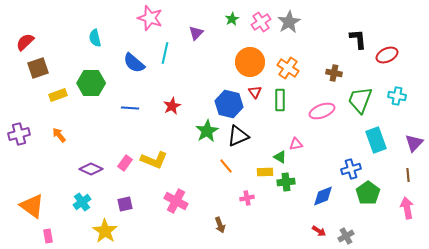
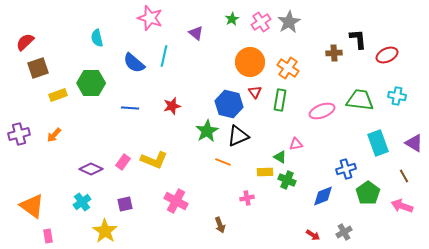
purple triangle at (196, 33): rotated 35 degrees counterclockwise
cyan semicircle at (95, 38): moved 2 px right
cyan line at (165, 53): moved 1 px left, 3 px down
brown cross at (334, 73): moved 20 px up; rotated 14 degrees counterclockwise
green rectangle at (280, 100): rotated 10 degrees clockwise
green trapezoid at (360, 100): rotated 76 degrees clockwise
red star at (172, 106): rotated 12 degrees clockwise
orange arrow at (59, 135): moved 5 px left; rotated 98 degrees counterclockwise
cyan rectangle at (376, 140): moved 2 px right, 3 px down
purple triangle at (414, 143): rotated 42 degrees counterclockwise
pink rectangle at (125, 163): moved 2 px left, 1 px up
orange line at (226, 166): moved 3 px left, 4 px up; rotated 28 degrees counterclockwise
blue cross at (351, 169): moved 5 px left
brown line at (408, 175): moved 4 px left, 1 px down; rotated 24 degrees counterclockwise
green cross at (286, 182): moved 1 px right, 2 px up; rotated 30 degrees clockwise
pink arrow at (407, 208): moved 5 px left, 2 px up; rotated 60 degrees counterclockwise
red arrow at (319, 231): moved 6 px left, 4 px down
gray cross at (346, 236): moved 2 px left, 4 px up
